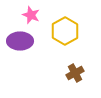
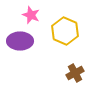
yellow hexagon: rotated 8 degrees counterclockwise
